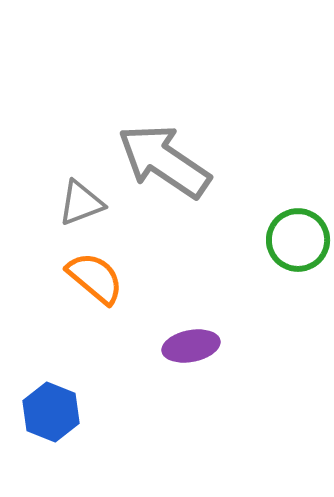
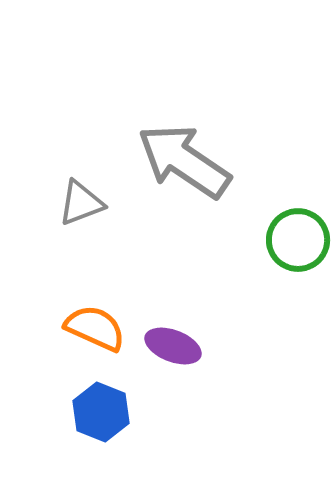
gray arrow: moved 20 px right
orange semicircle: moved 50 px down; rotated 16 degrees counterclockwise
purple ellipse: moved 18 px left; rotated 32 degrees clockwise
blue hexagon: moved 50 px right
